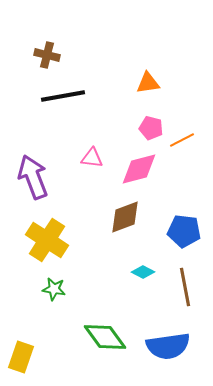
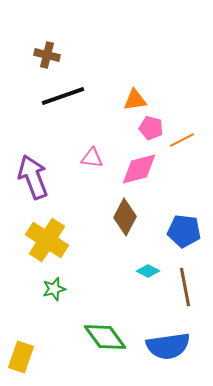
orange triangle: moved 13 px left, 17 px down
black line: rotated 9 degrees counterclockwise
brown diamond: rotated 42 degrees counterclockwise
cyan diamond: moved 5 px right, 1 px up
green star: rotated 25 degrees counterclockwise
